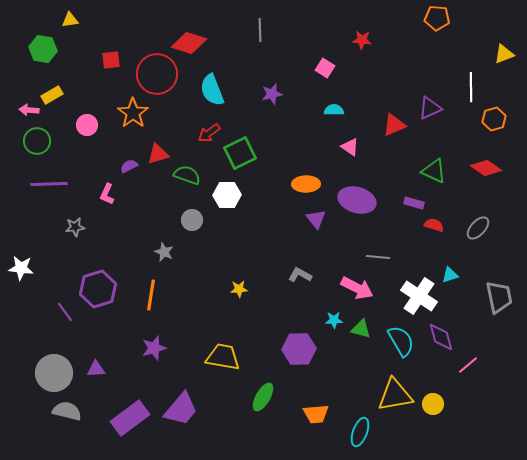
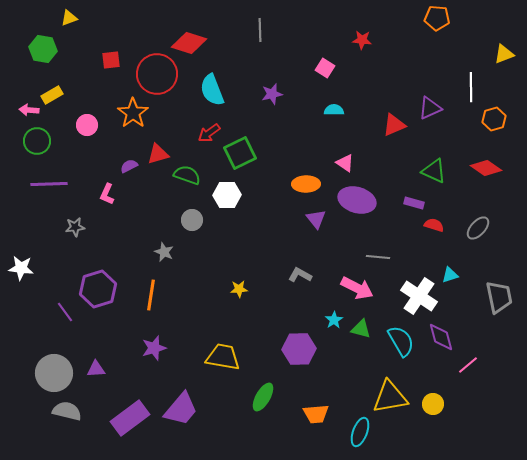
yellow triangle at (70, 20): moved 1 px left, 2 px up; rotated 12 degrees counterclockwise
pink triangle at (350, 147): moved 5 px left, 16 px down
cyan star at (334, 320): rotated 30 degrees counterclockwise
yellow triangle at (395, 395): moved 5 px left, 2 px down
